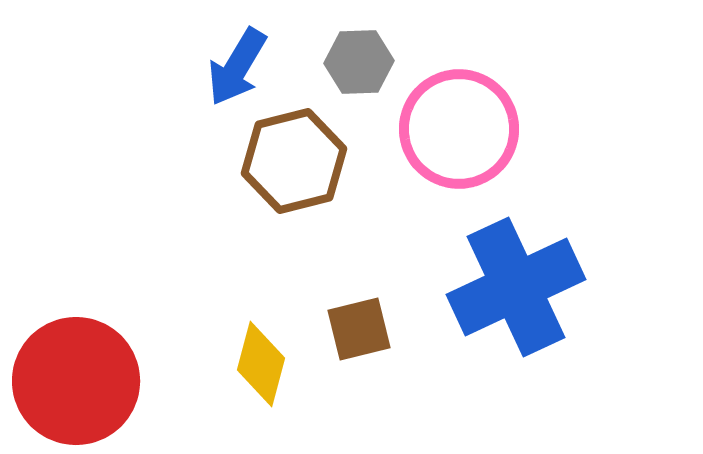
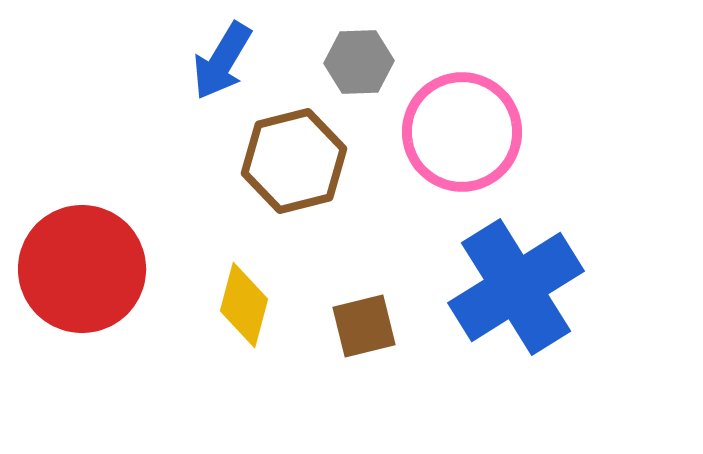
blue arrow: moved 15 px left, 6 px up
pink circle: moved 3 px right, 3 px down
blue cross: rotated 7 degrees counterclockwise
brown square: moved 5 px right, 3 px up
yellow diamond: moved 17 px left, 59 px up
red circle: moved 6 px right, 112 px up
